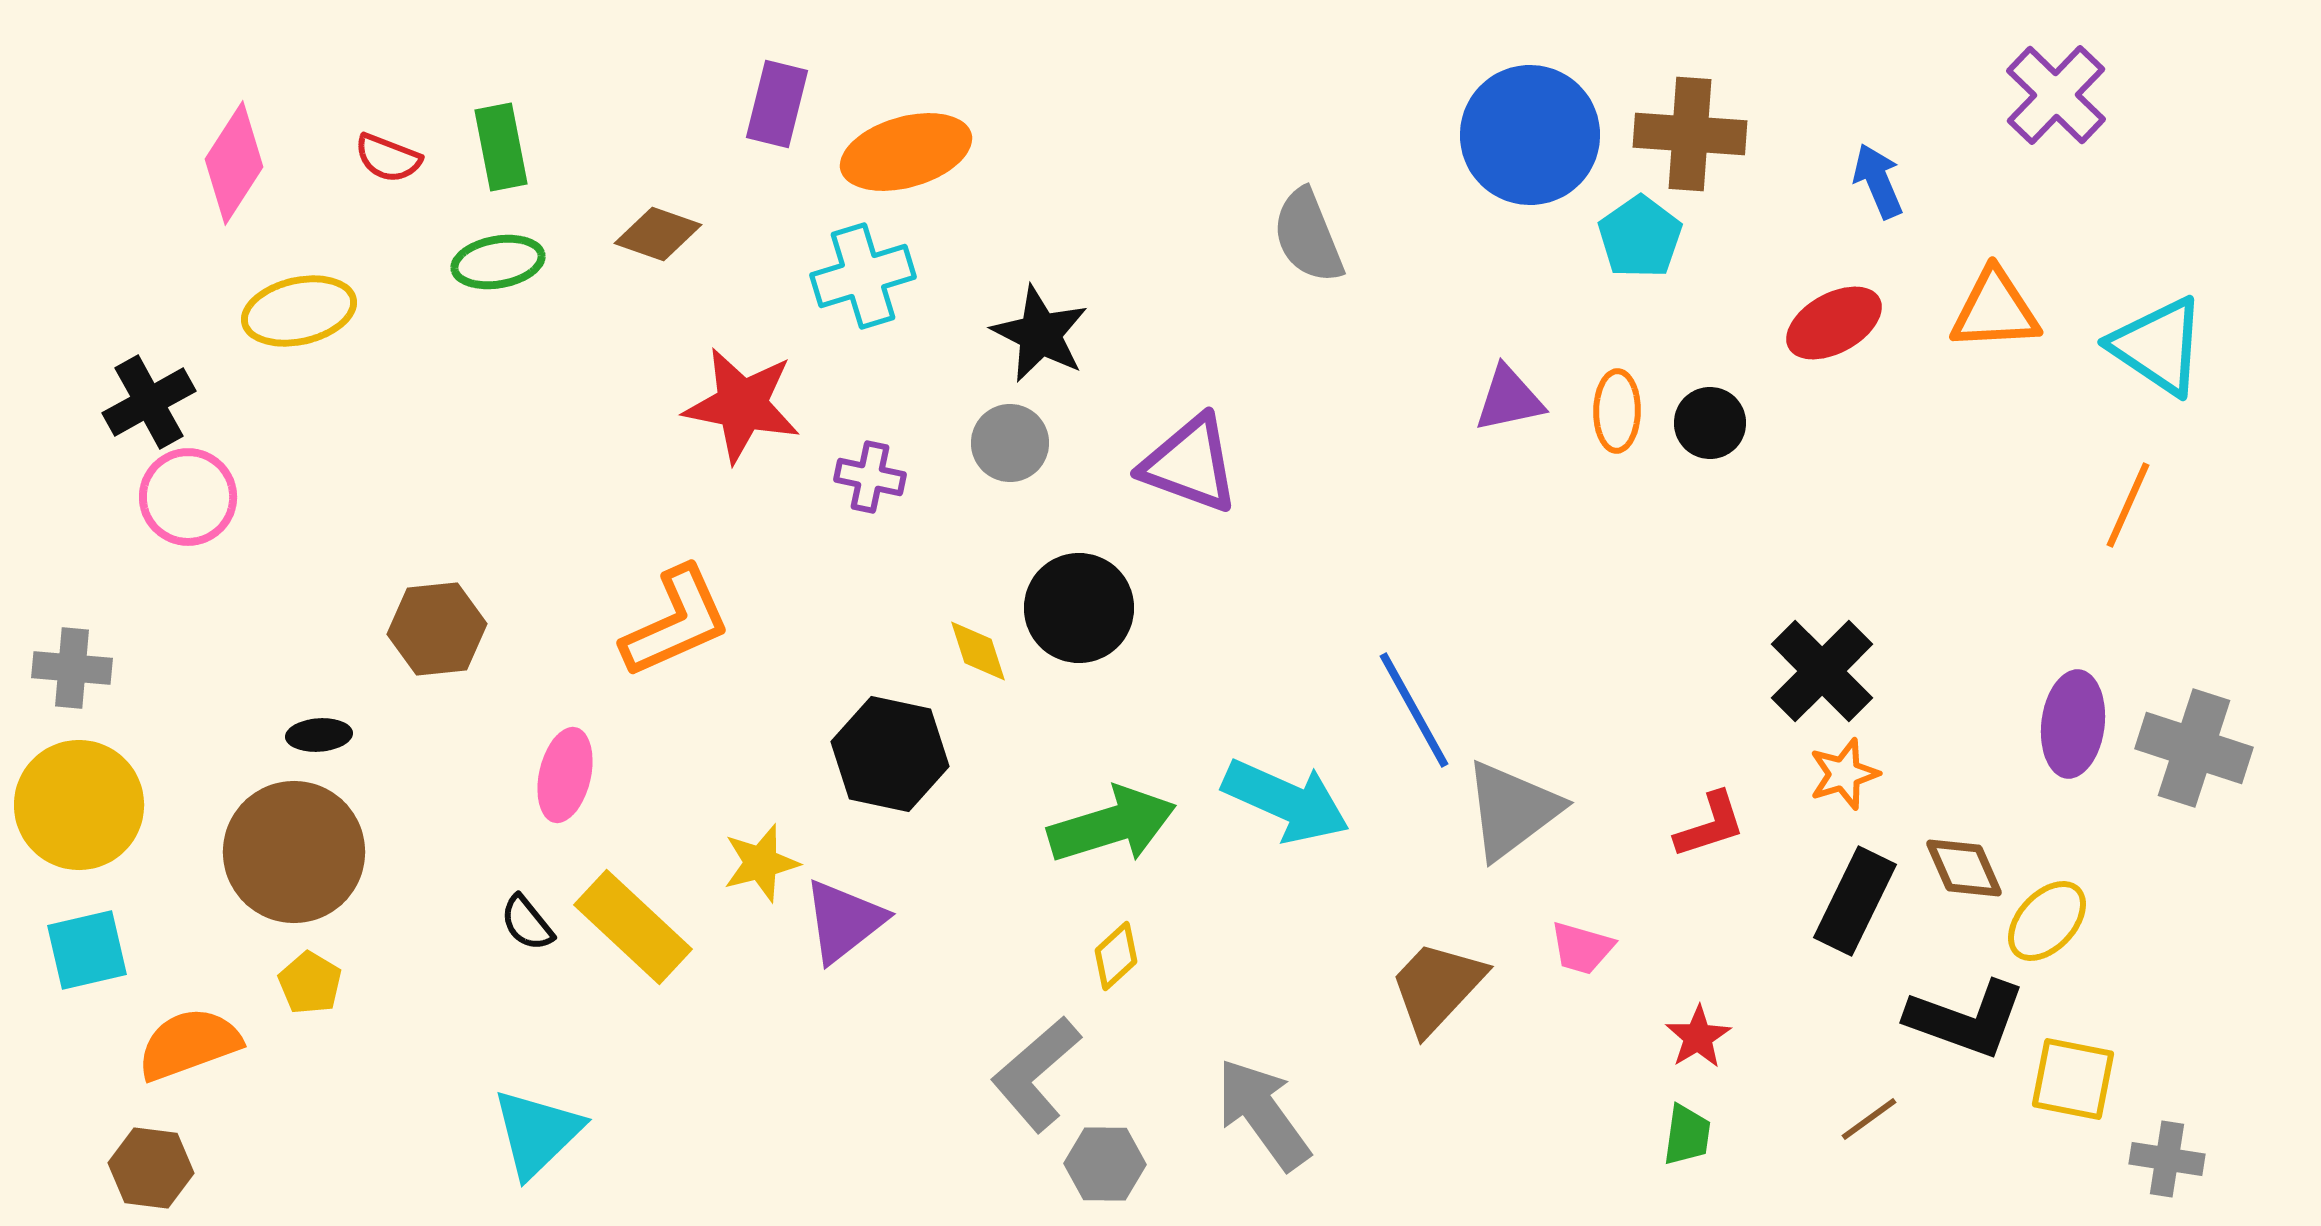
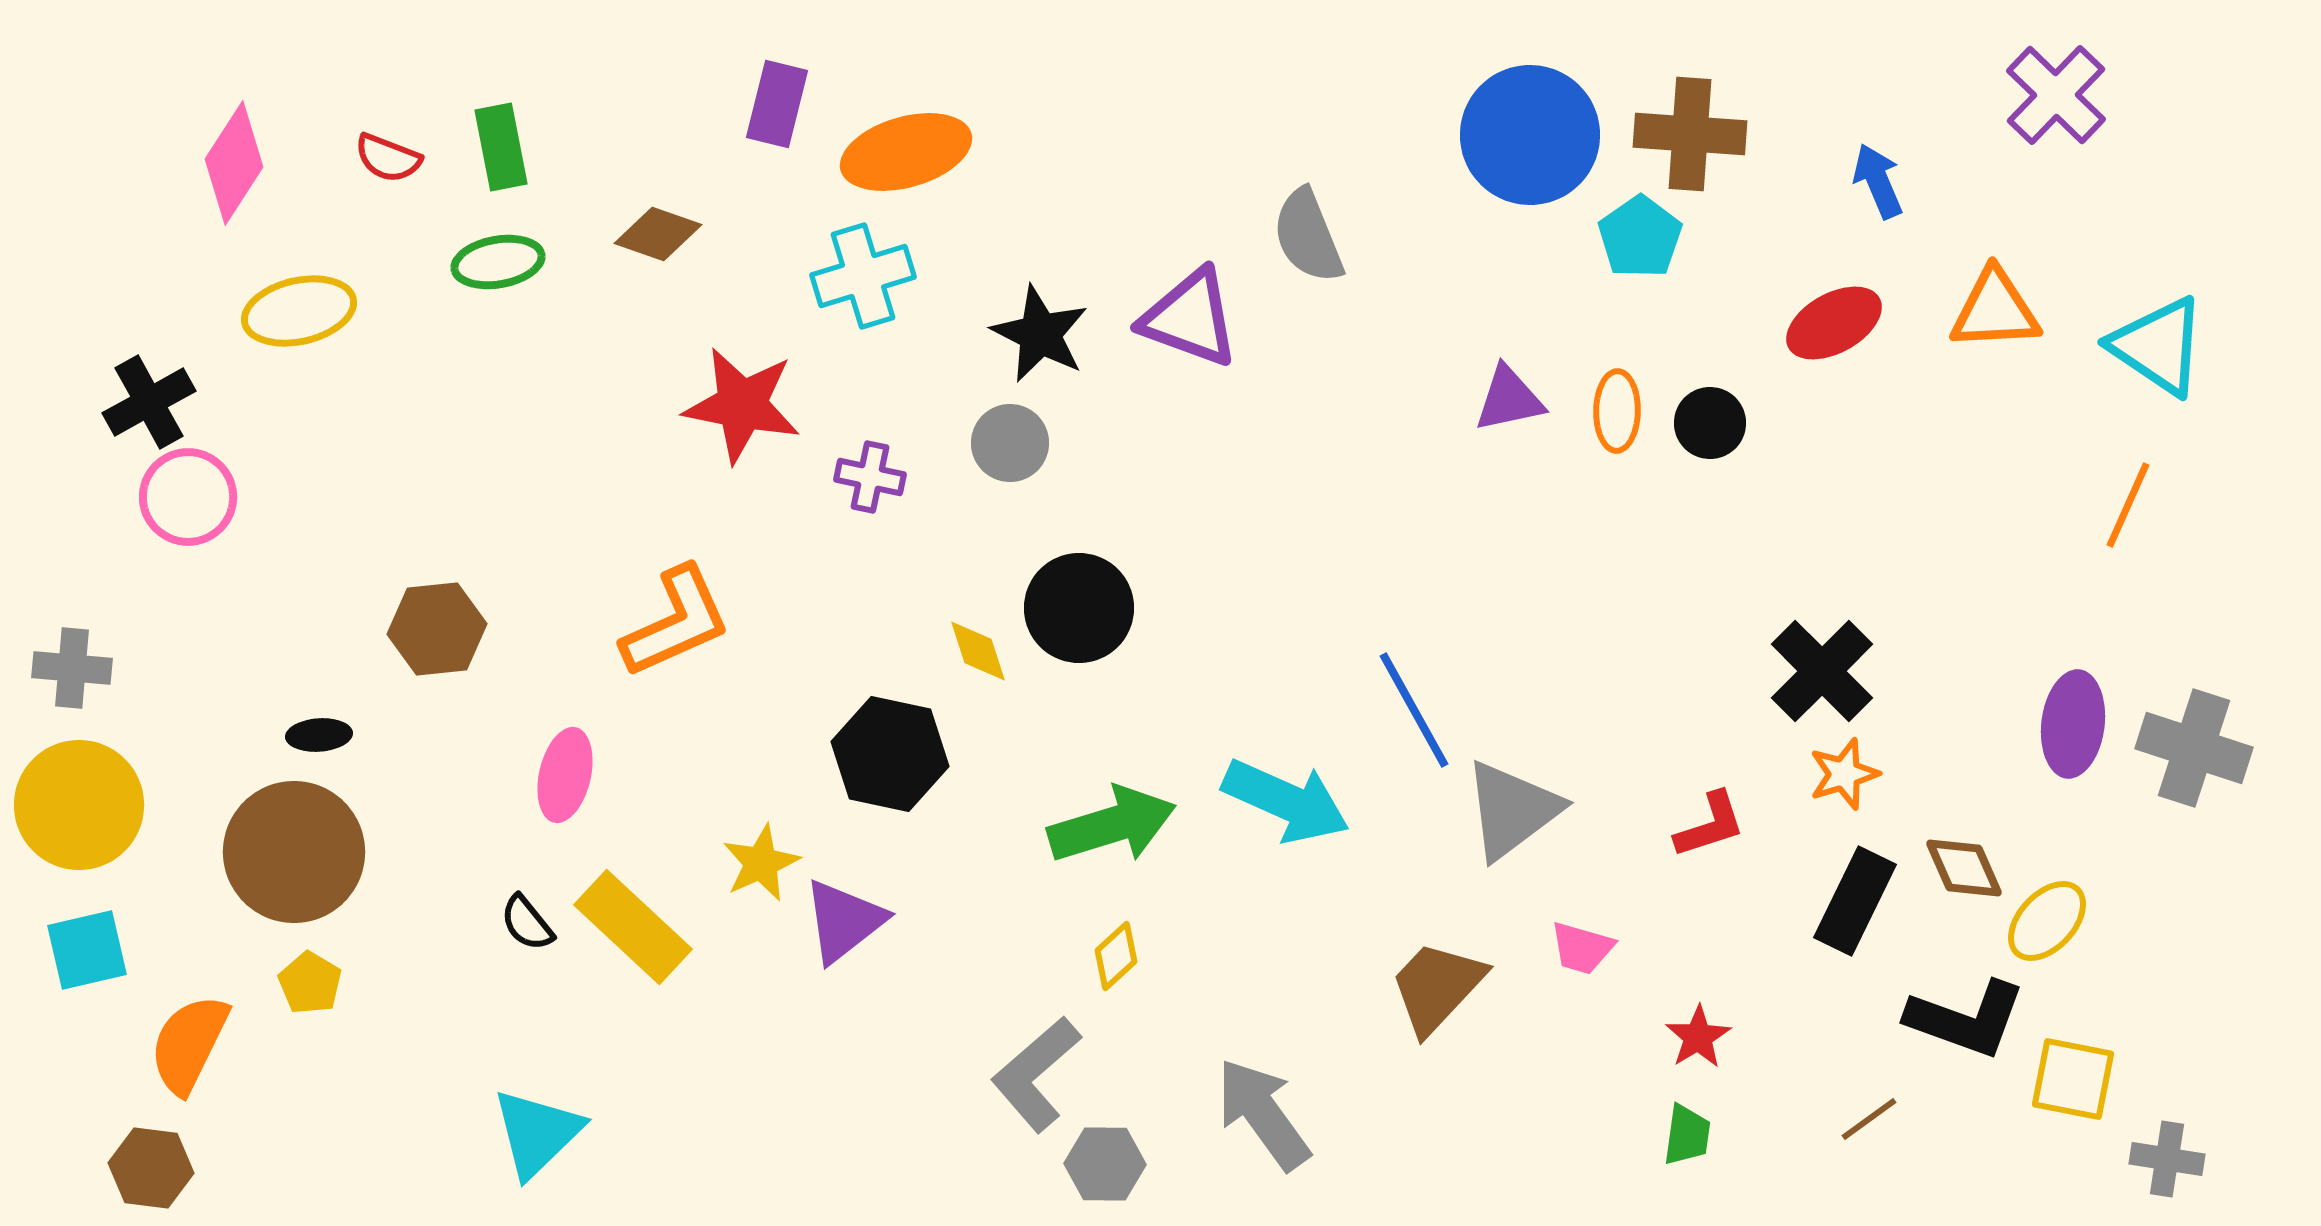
purple triangle at (1190, 464): moved 146 px up
yellow star at (761, 863): rotated 10 degrees counterclockwise
orange semicircle at (189, 1044): rotated 44 degrees counterclockwise
